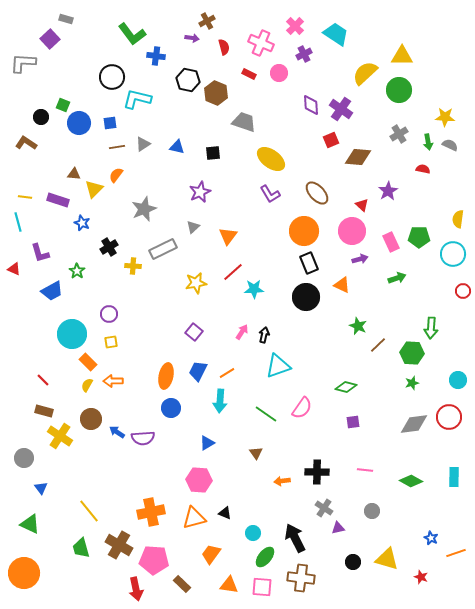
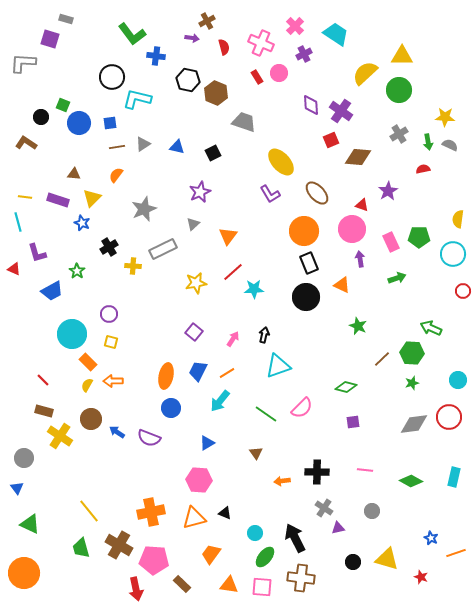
purple square at (50, 39): rotated 30 degrees counterclockwise
red rectangle at (249, 74): moved 8 px right, 3 px down; rotated 32 degrees clockwise
purple cross at (341, 109): moved 2 px down
black square at (213, 153): rotated 21 degrees counterclockwise
yellow ellipse at (271, 159): moved 10 px right, 3 px down; rotated 12 degrees clockwise
red semicircle at (423, 169): rotated 24 degrees counterclockwise
yellow triangle at (94, 189): moved 2 px left, 9 px down
red triangle at (362, 205): rotated 24 degrees counterclockwise
gray triangle at (193, 227): moved 3 px up
pink circle at (352, 231): moved 2 px up
purple L-shape at (40, 253): moved 3 px left
purple arrow at (360, 259): rotated 84 degrees counterclockwise
green arrow at (431, 328): rotated 110 degrees clockwise
pink arrow at (242, 332): moved 9 px left, 7 px down
yellow square at (111, 342): rotated 24 degrees clockwise
brown line at (378, 345): moved 4 px right, 14 px down
cyan arrow at (220, 401): rotated 35 degrees clockwise
pink semicircle at (302, 408): rotated 10 degrees clockwise
purple semicircle at (143, 438): moved 6 px right; rotated 25 degrees clockwise
cyan rectangle at (454, 477): rotated 12 degrees clockwise
blue triangle at (41, 488): moved 24 px left
cyan circle at (253, 533): moved 2 px right
